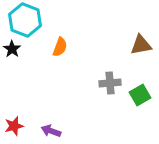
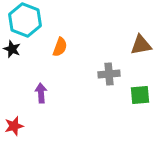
black star: rotated 12 degrees counterclockwise
gray cross: moved 1 px left, 9 px up
green square: rotated 25 degrees clockwise
purple arrow: moved 10 px left, 38 px up; rotated 66 degrees clockwise
